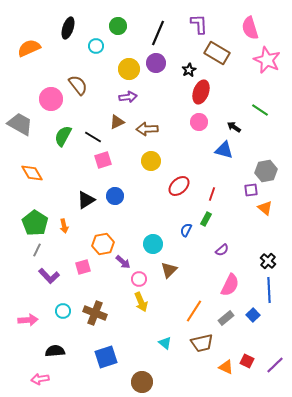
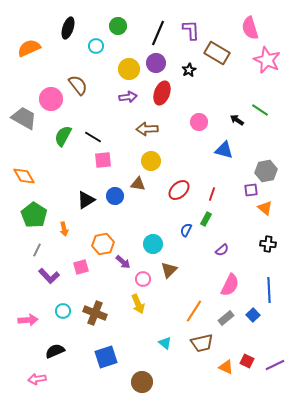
purple L-shape at (199, 24): moved 8 px left, 6 px down
red ellipse at (201, 92): moved 39 px left, 1 px down
brown triangle at (117, 122): moved 21 px right, 62 px down; rotated 35 degrees clockwise
gray trapezoid at (20, 124): moved 4 px right, 6 px up
black arrow at (234, 127): moved 3 px right, 7 px up
pink square at (103, 160): rotated 12 degrees clockwise
orange diamond at (32, 173): moved 8 px left, 3 px down
red ellipse at (179, 186): moved 4 px down
green pentagon at (35, 223): moved 1 px left, 8 px up
orange arrow at (64, 226): moved 3 px down
black cross at (268, 261): moved 17 px up; rotated 35 degrees counterclockwise
pink square at (83, 267): moved 2 px left
pink circle at (139, 279): moved 4 px right
yellow arrow at (141, 302): moved 3 px left, 2 px down
black semicircle at (55, 351): rotated 18 degrees counterclockwise
purple line at (275, 365): rotated 18 degrees clockwise
pink arrow at (40, 379): moved 3 px left
